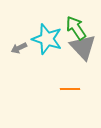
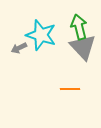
green arrow: moved 3 px right, 1 px up; rotated 20 degrees clockwise
cyan star: moved 6 px left, 4 px up
